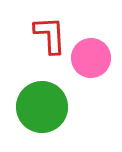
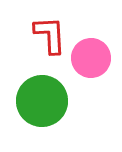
green circle: moved 6 px up
